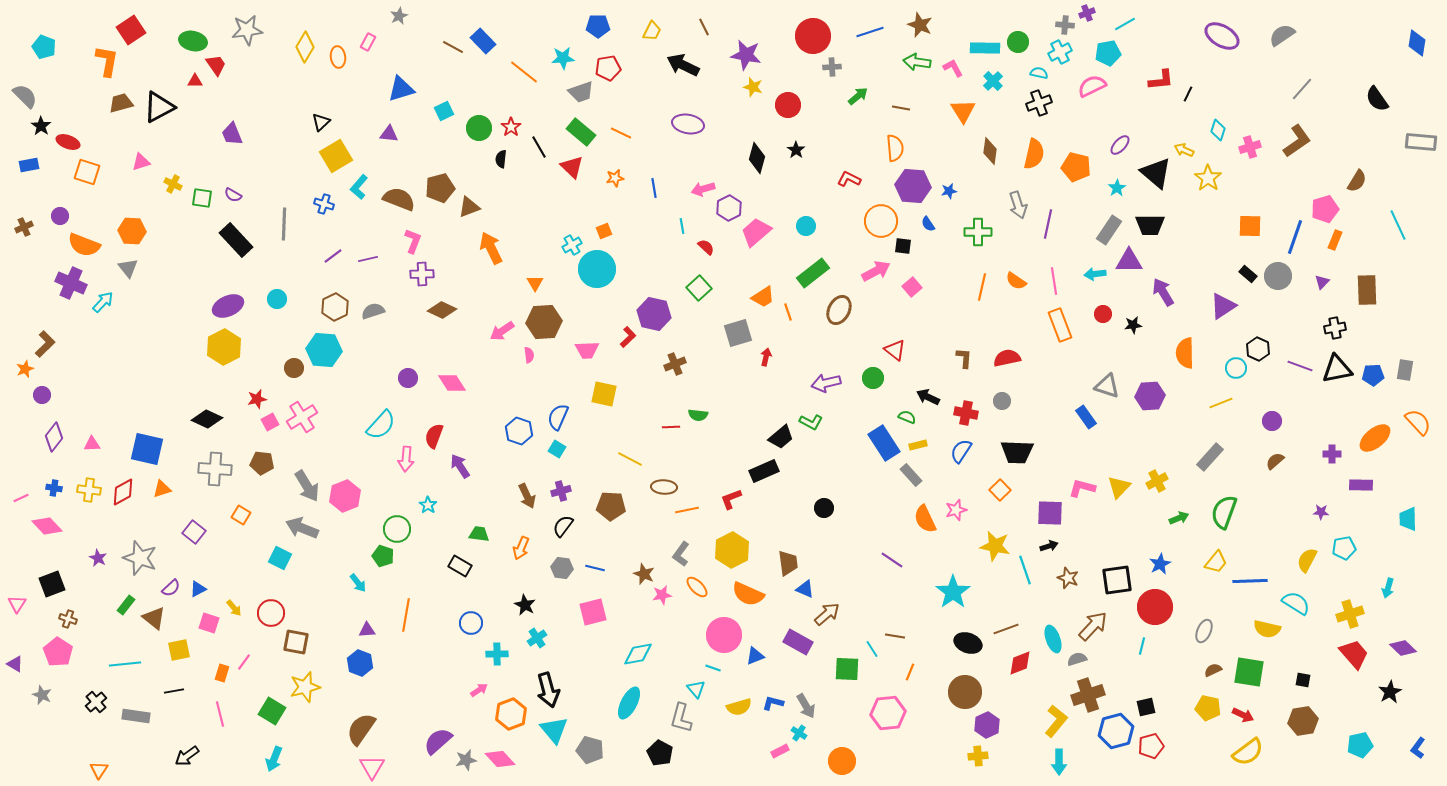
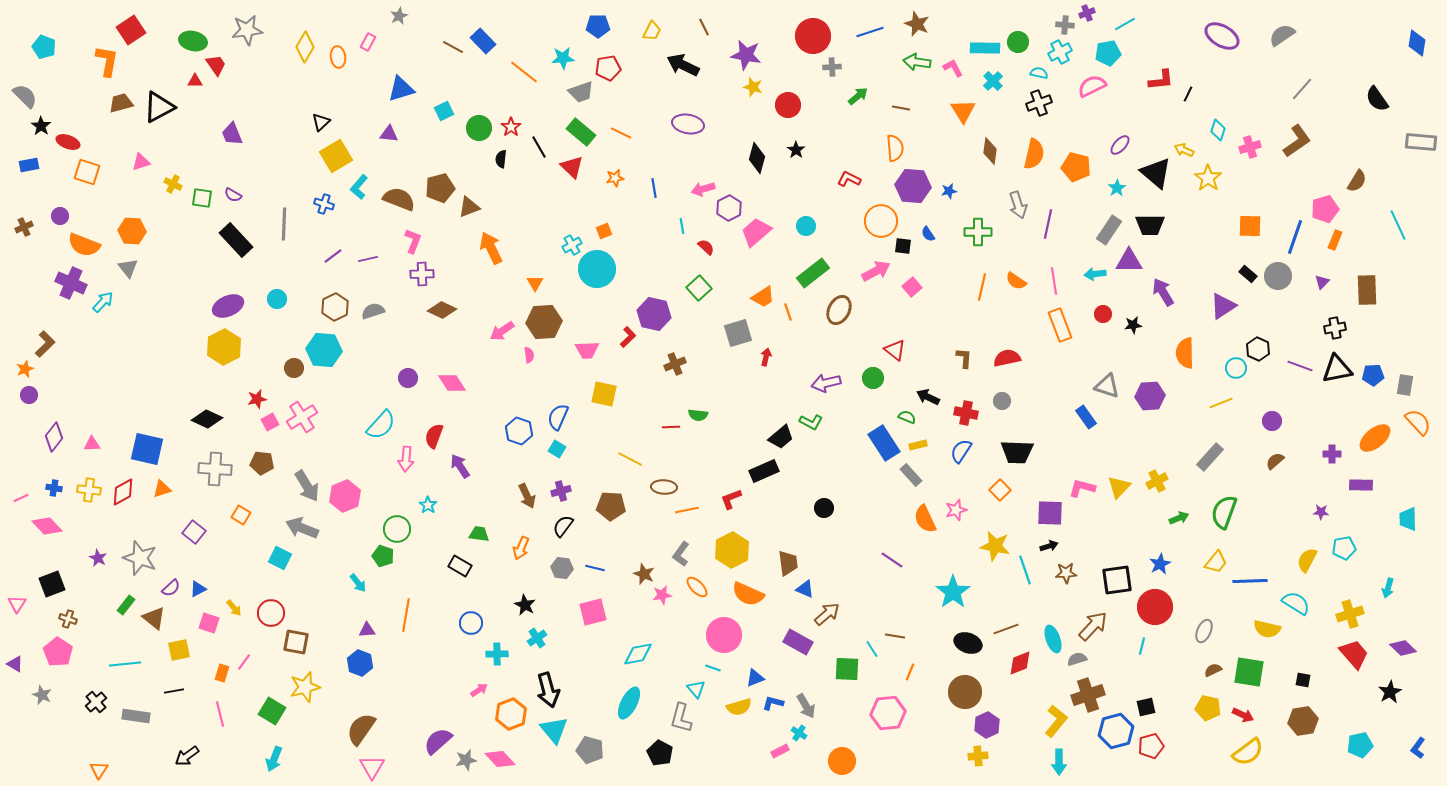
brown star at (920, 25): moved 3 px left, 1 px up
blue semicircle at (928, 224): moved 10 px down
gray rectangle at (1405, 370): moved 15 px down
purple circle at (42, 395): moved 13 px left
brown star at (1068, 578): moved 2 px left, 5 px up; rotated 25 degrees counterclockwise
blue triangle at (755, 656): moved 22 px down
